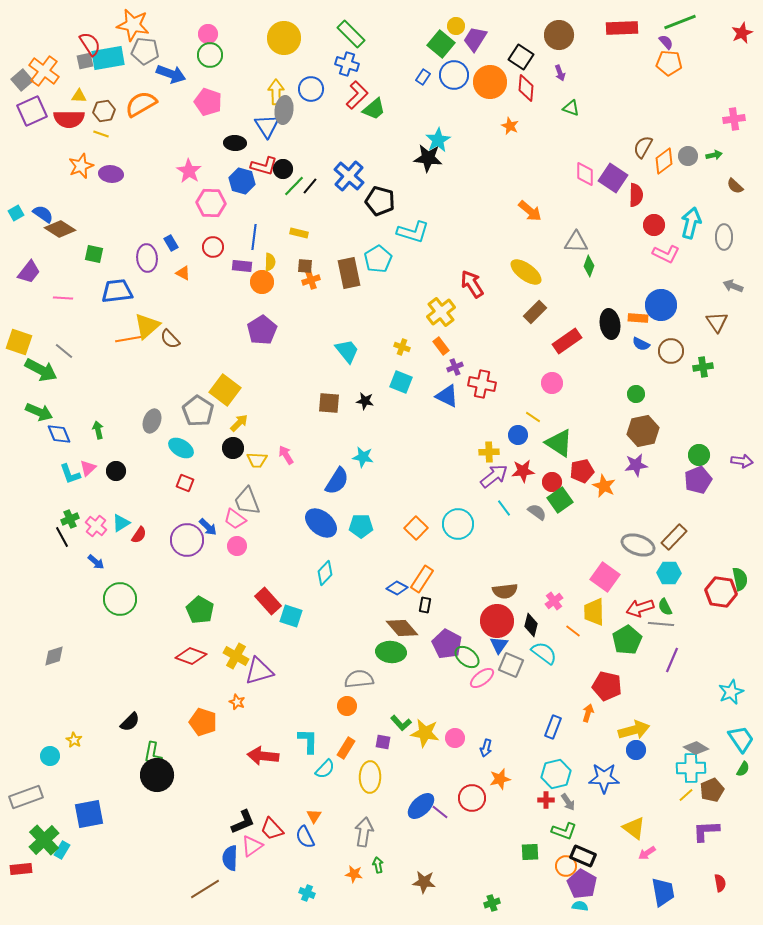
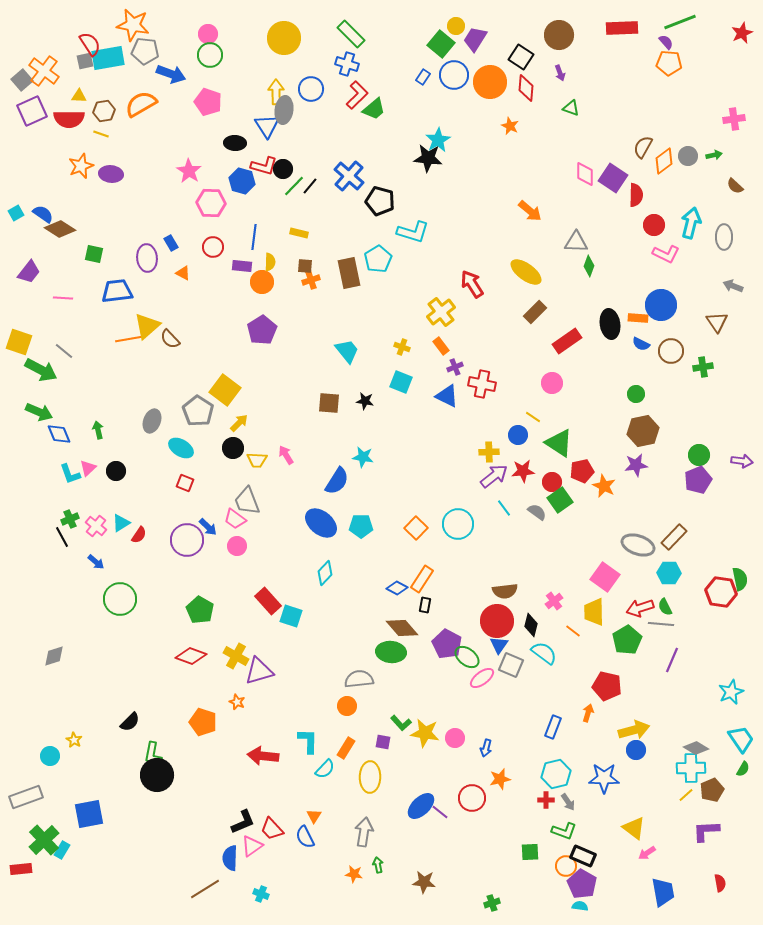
cyan cross at (307, 893): moved 46 px left, 1 px down
